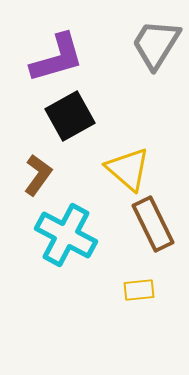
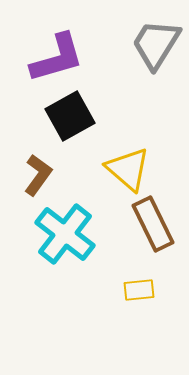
cyan cross: moved 1 px left, 1 px up; rotated 10 degrees clockwise
